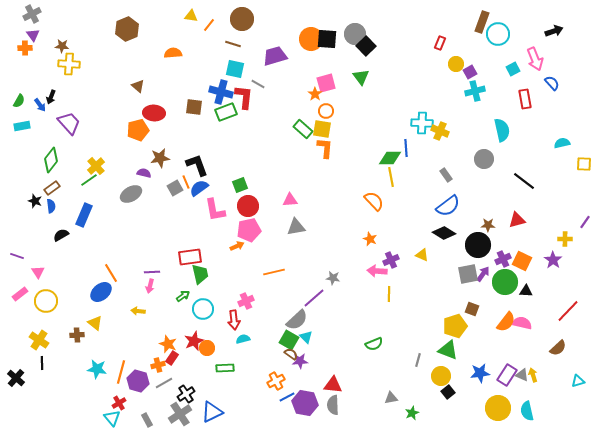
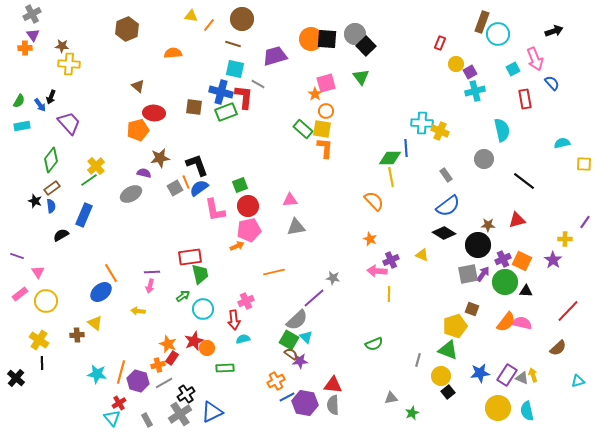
cyan star at (97, 369): moved 5 px down
gray triangle at (522, 375): moved 3 px down
